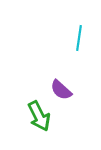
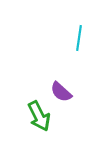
purple semicircle: moved 2 px down
